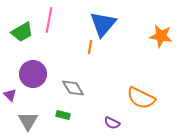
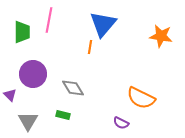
green trapezoid: rotated 60 degrees counterclockwise
purple semicircle: moved 9 px right
